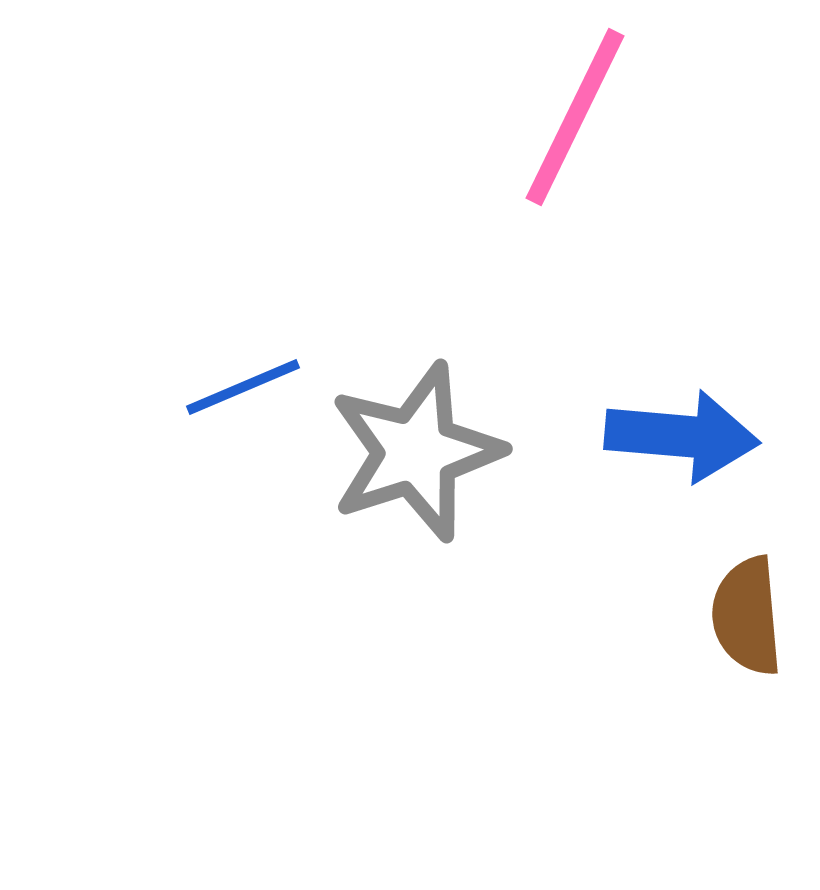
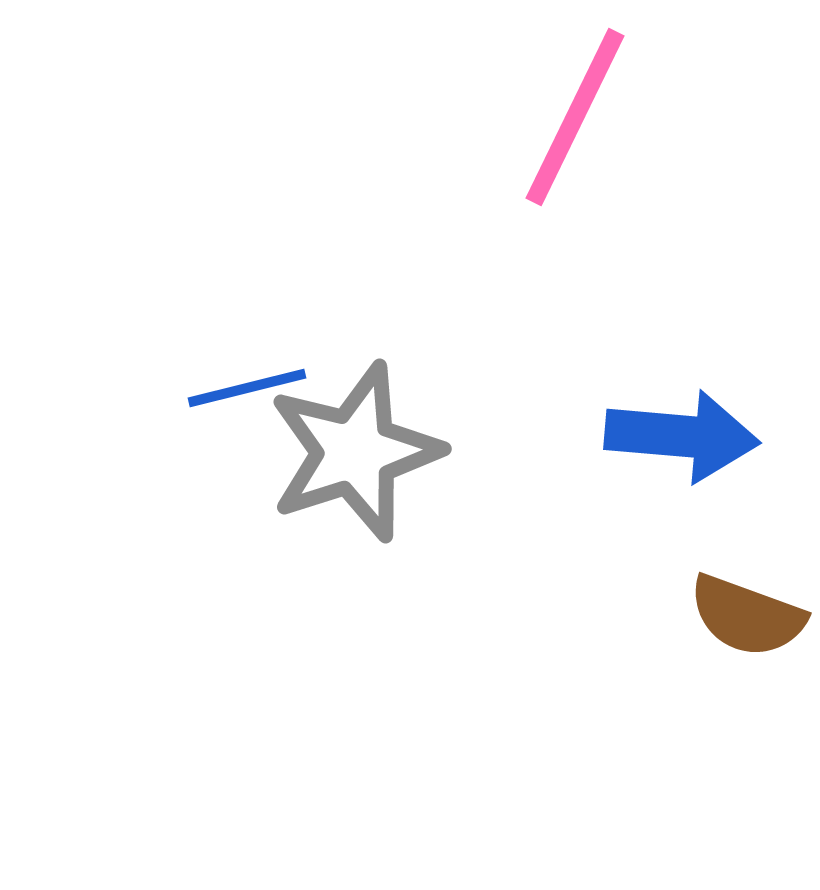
blue line: moved 4 px right, 1 px down; rotated 9 degrees clockwise
gray star: moved 61 px left
brown semicircle: rotated 65 degrees counterclockwise
